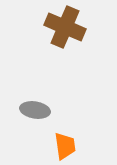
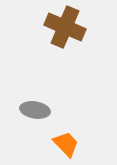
orange trapezoid: moved 1 px right, 2 px up; rotated 36 degrees counterclockwise
